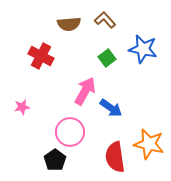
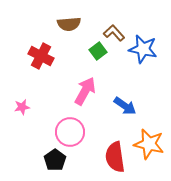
brown L-shape: moved 9 px right, 13 px down
green square: moved 9 px left, 7 px up
blue arrow: moved 14 px right, 2 px up
